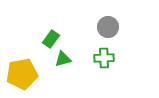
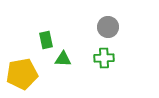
green rectangle: moved 5 px left, 1 px down; rotated 48 degrees counterclockwise
green triangle: rotated 18 degrees clockwise
